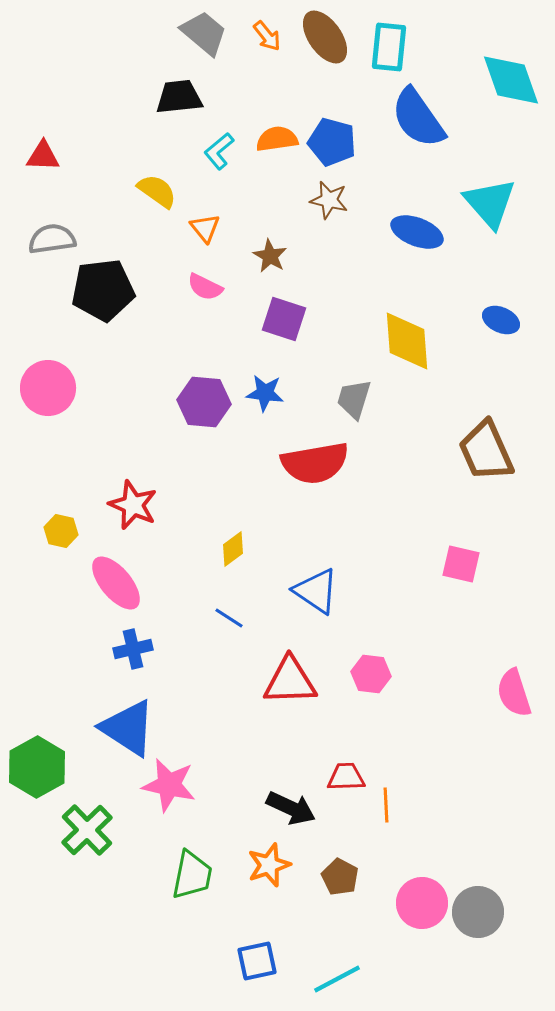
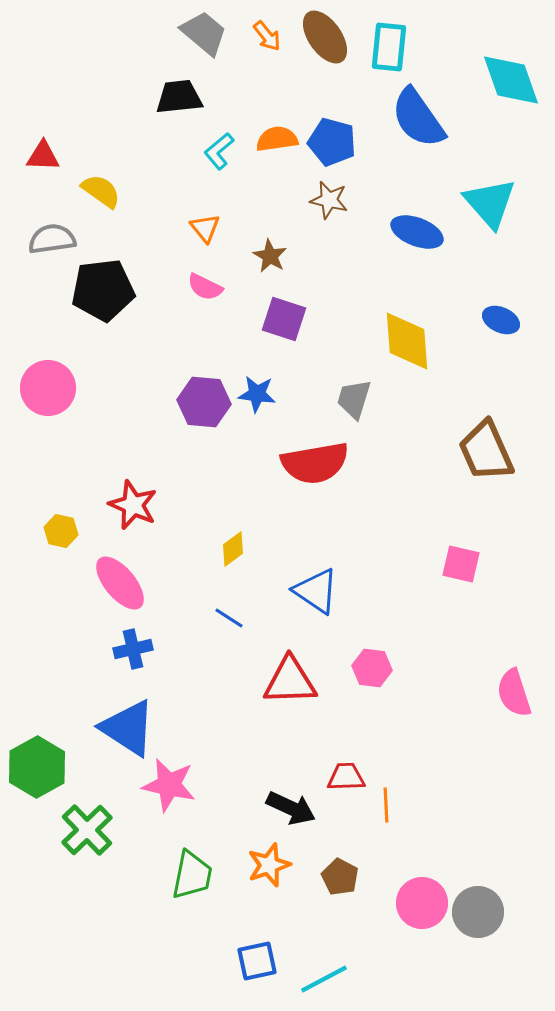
yellow semicircle at (157, 191): moved 56 px left
blue star at (265, 393): moved 8 px left, 1 px down
pink ellipse at (116, 583): moved 4 px right
pink hexagon at (371, 674): moved 1 px right, 6 px up
cyan line at (337, 979): moved 13 px left
